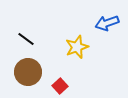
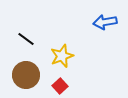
blue arrow: moved 2 px left, 1 px up; rotated 10 degrees clockwise
yellow star: moved 15 px left, 9 px down
brown circle: moved 2 px left, 3 px down
